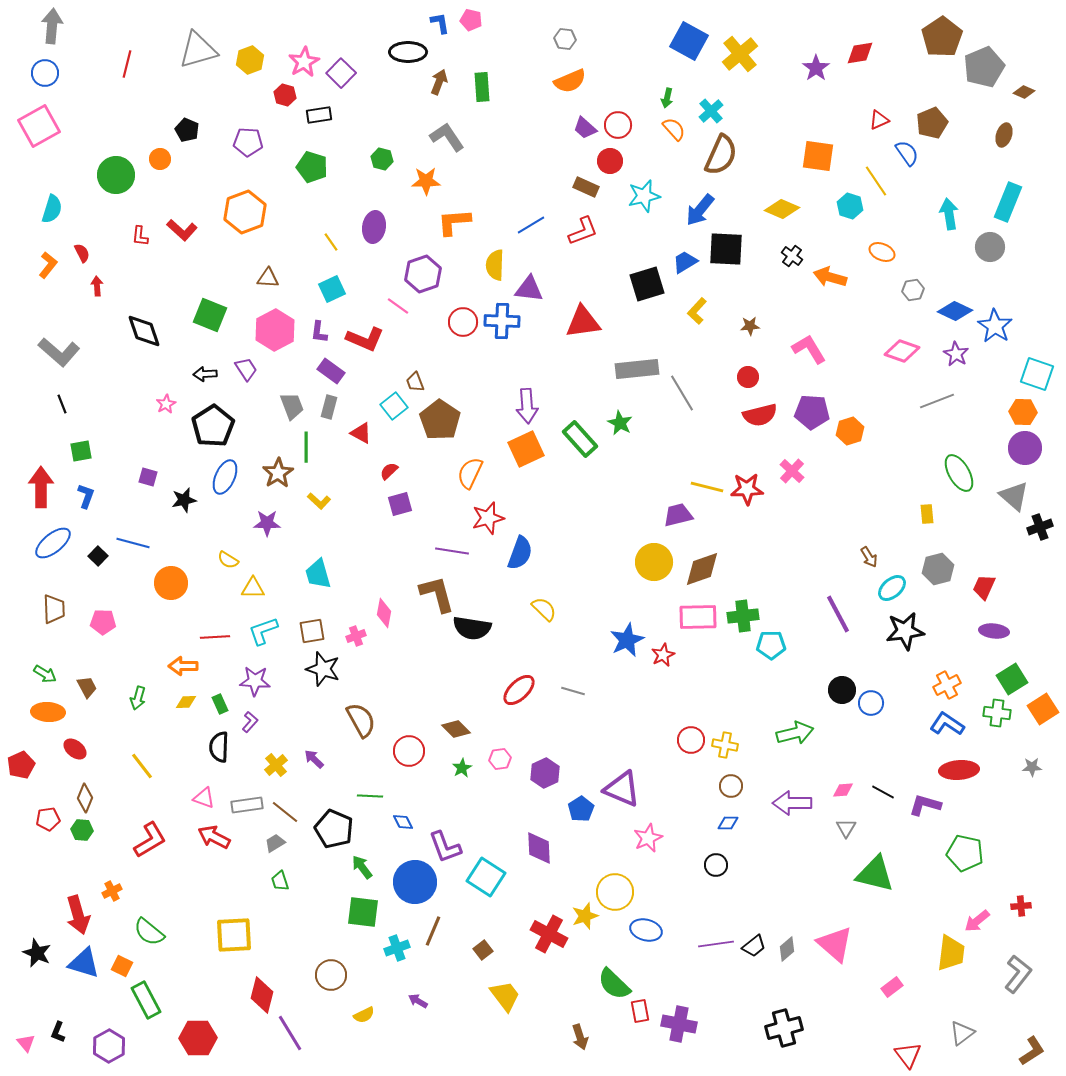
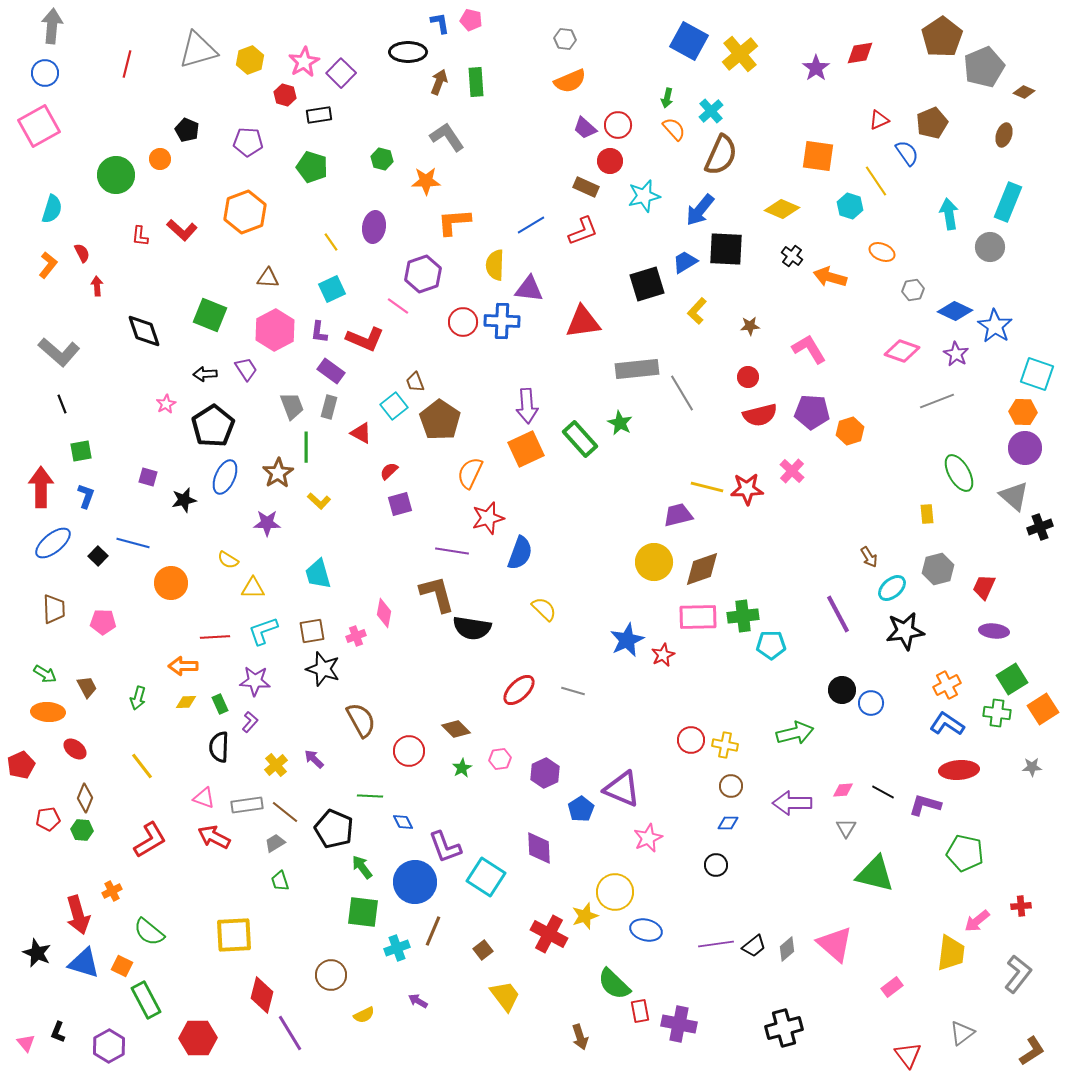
green rectangle at (482, 87): moved 6 px left, 5 px up
